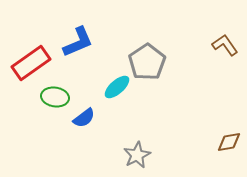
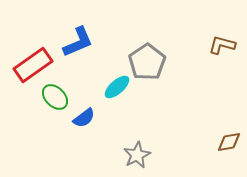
brown L-shape: moved 3 px left; rotated 40 degrees counterclockwise
red rectangle: moved 2 px right, 2 px down
green ellipse: rotated 36 degrees clockwise
